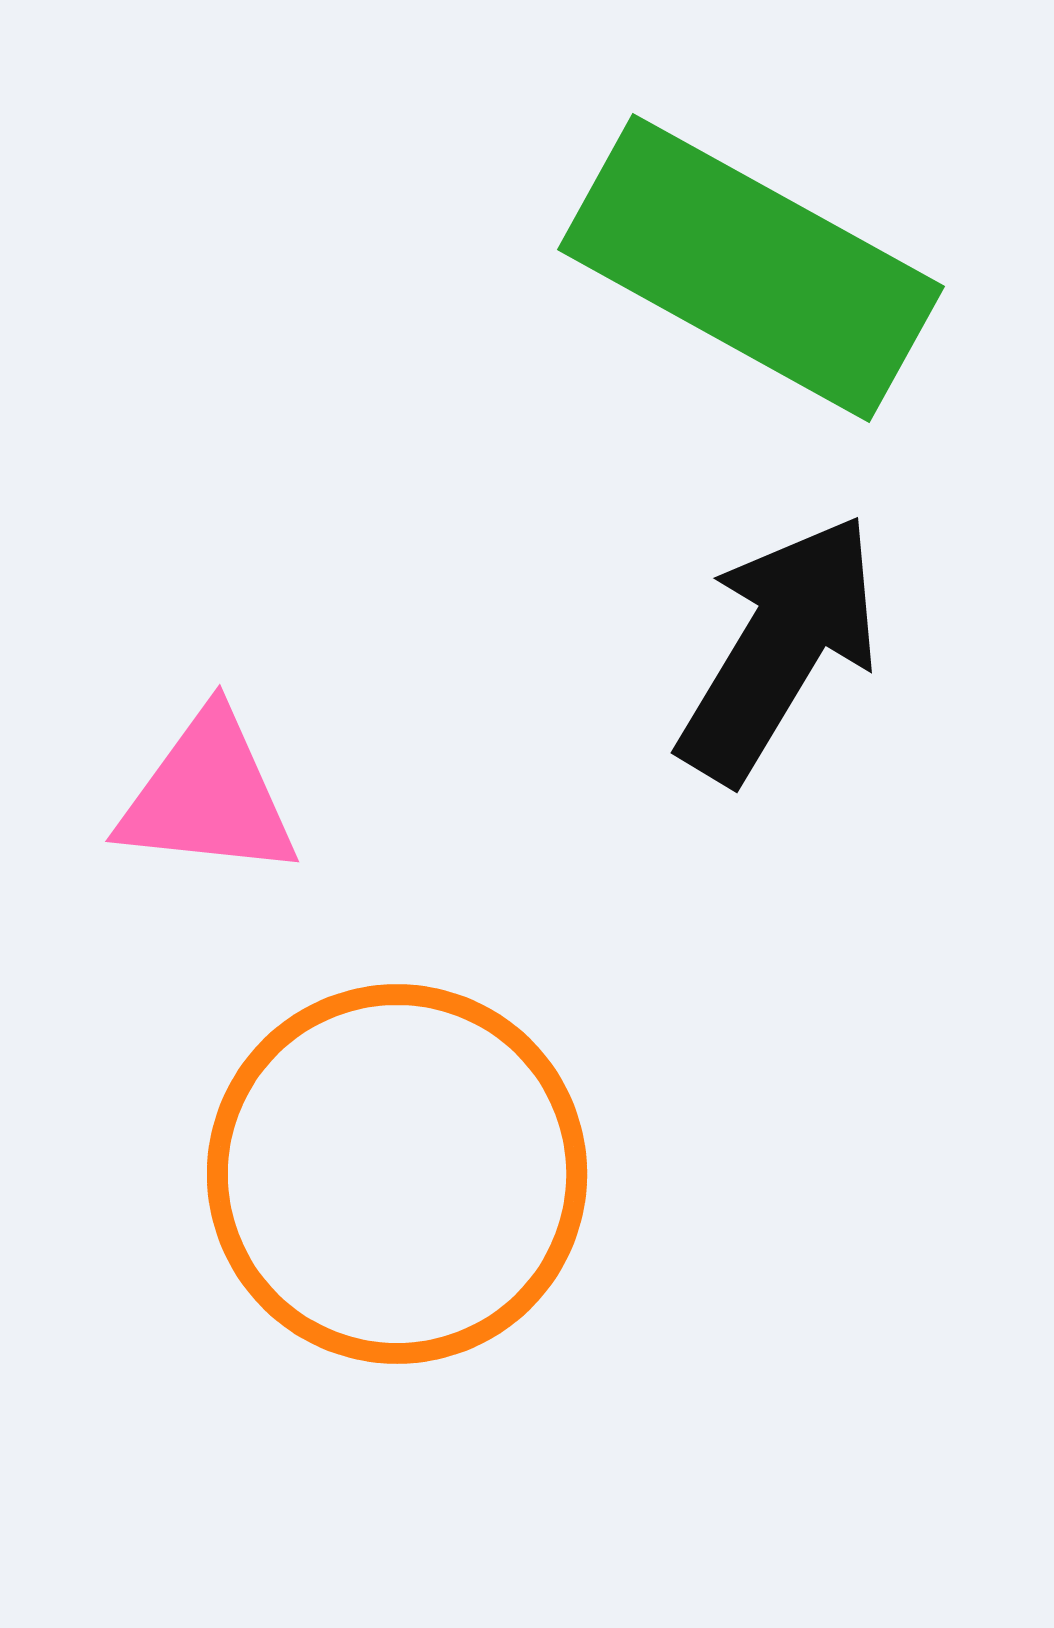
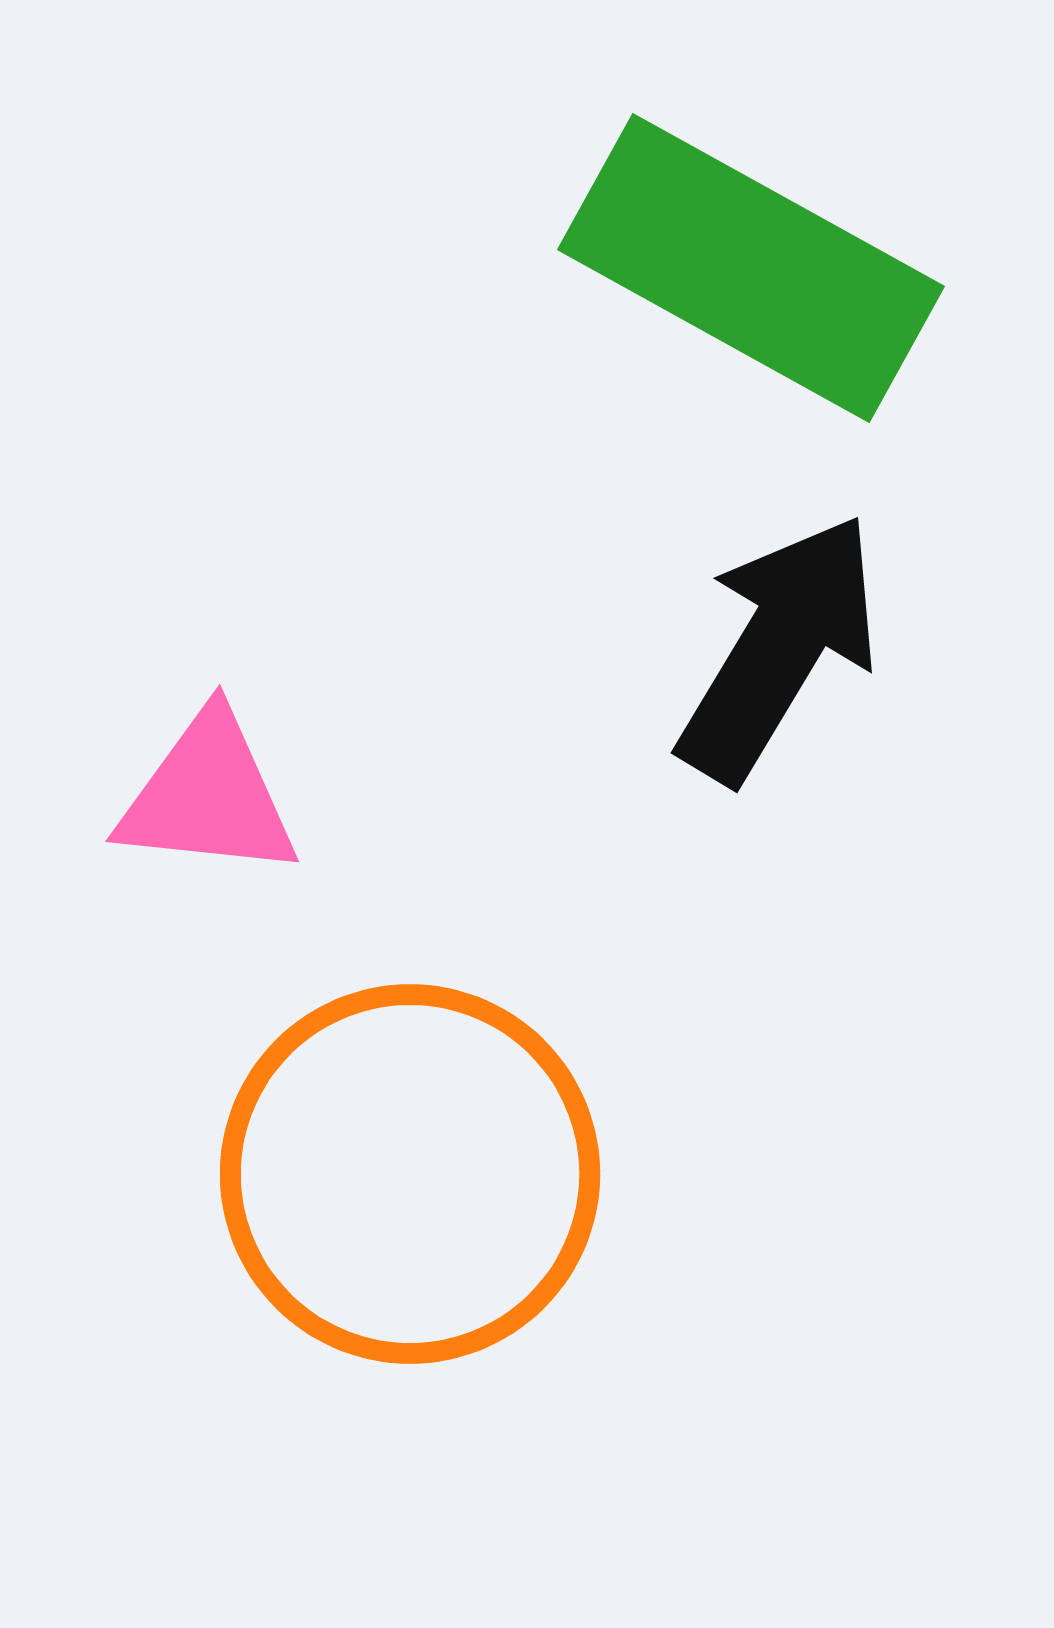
orange circle: moved 13 px right
